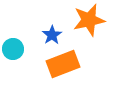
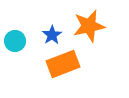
orange star: moved 6 px down
cyan circle: moved 2 px right, 8 px up
